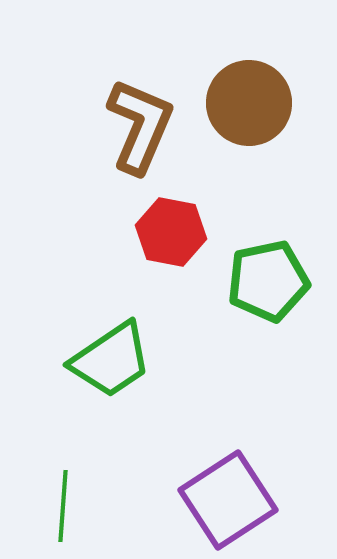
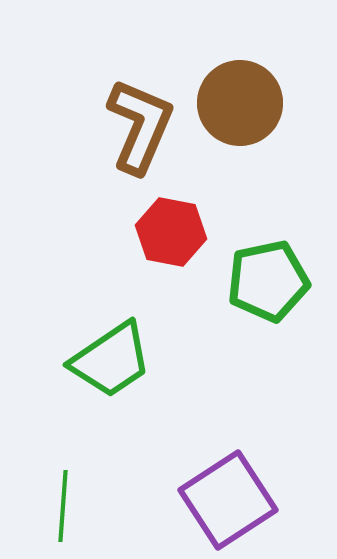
brown circle: moved 9 px left
